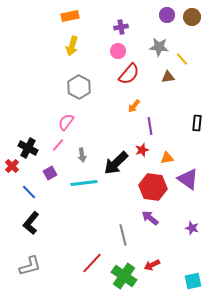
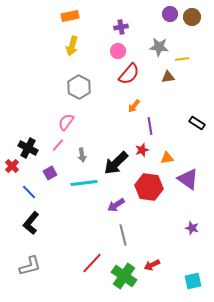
purple circle: moved 3 px right, 1 px up
yellow line: rotated 56 degrees counterclockwise
black rectangle: rotated 63 degrees counterclockwise
red hexagon: moved 4 px left
purple arrow: moved 34 px left, 13 px up; rotated 72 degrees counterclockwise
